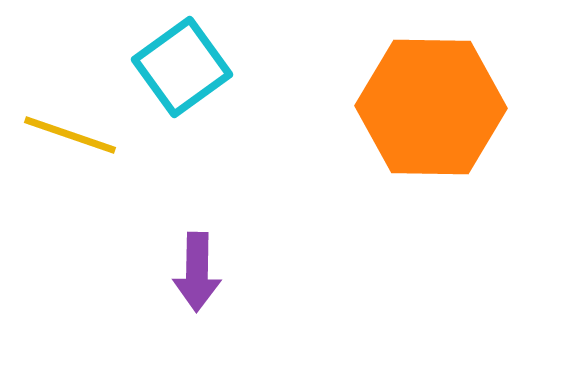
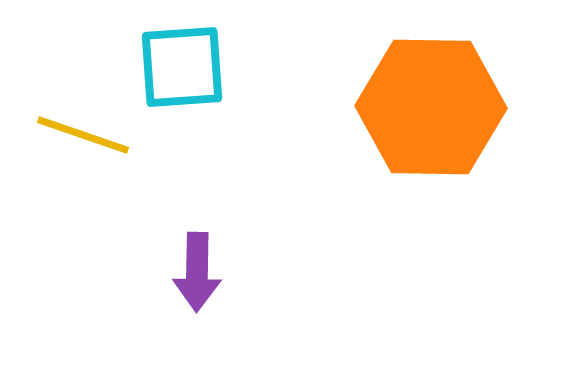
cyan square: rotated 32 degrees clockwise
yellow line: moved 13 px right
